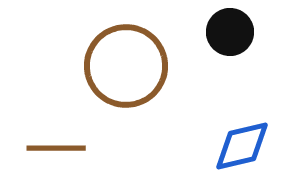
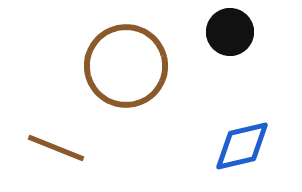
brown line: rotated 22 degrees clockwise
